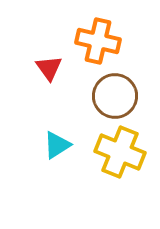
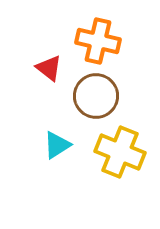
red triangle: rotated 16 degrees counterclockwise
brown circle: moved 19 px left
